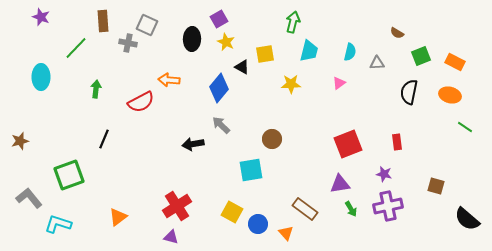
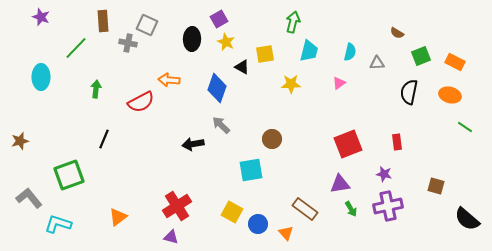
blue diamond at (219, 88): moved 2 px left; rotated 20 degrees counterclockwise
